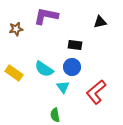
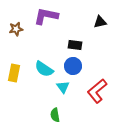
blue circle: moved 1 px right, 1 px up
yellow rectangle: rotated 66 degrees clockwise
red L-shape: moved 1 px right, 1 px up
